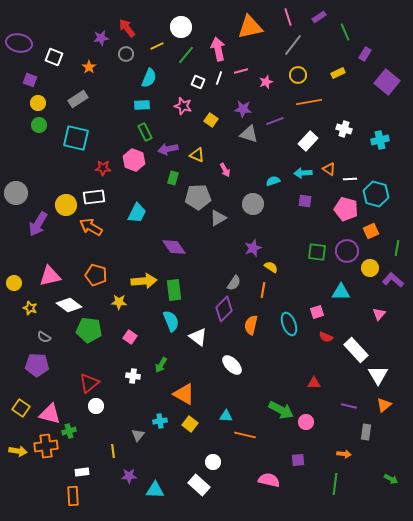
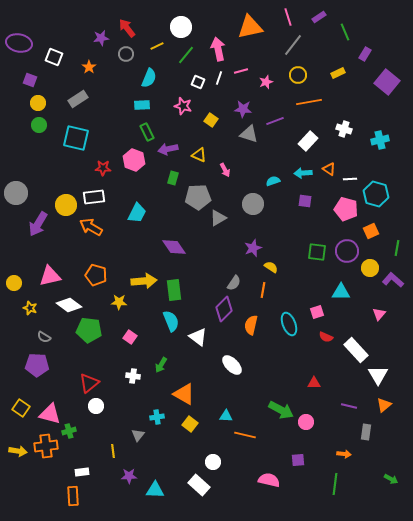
green rectangle at (145, 132): moved 2 px right
yellow triangle at (197, 155): moved 2 px right
cyan cross at (160, 421): moved 3 px left, 4 px up
